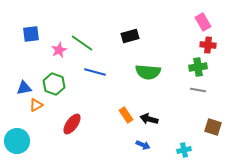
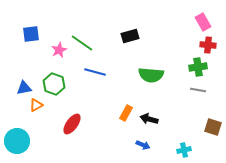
green semicircle: moved 3 px right, 3 px down
orange rectangle: moved 2 px up; rotated 63 degrees clockwise
